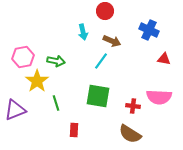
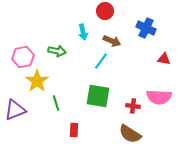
blue cross: moved 3 px left, 2 px up
green arrow: moved 1 px right, 10 px up
